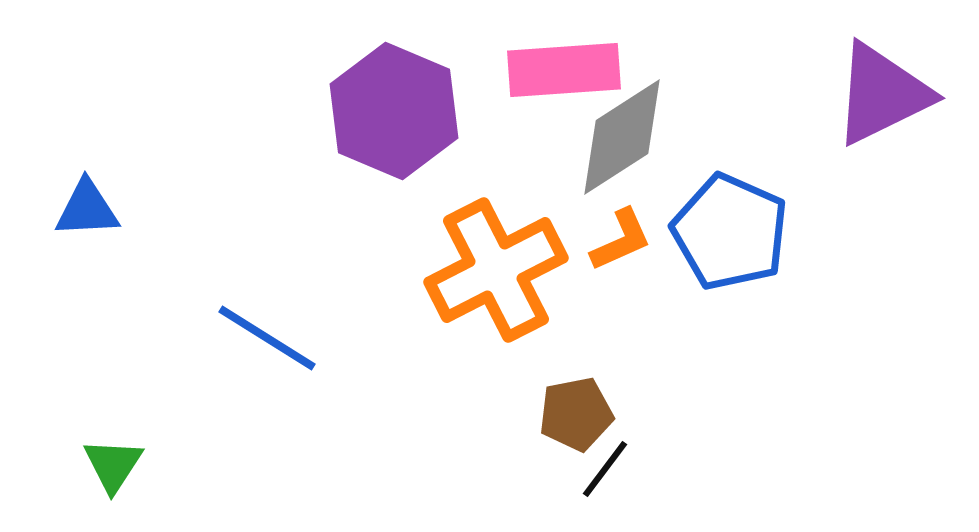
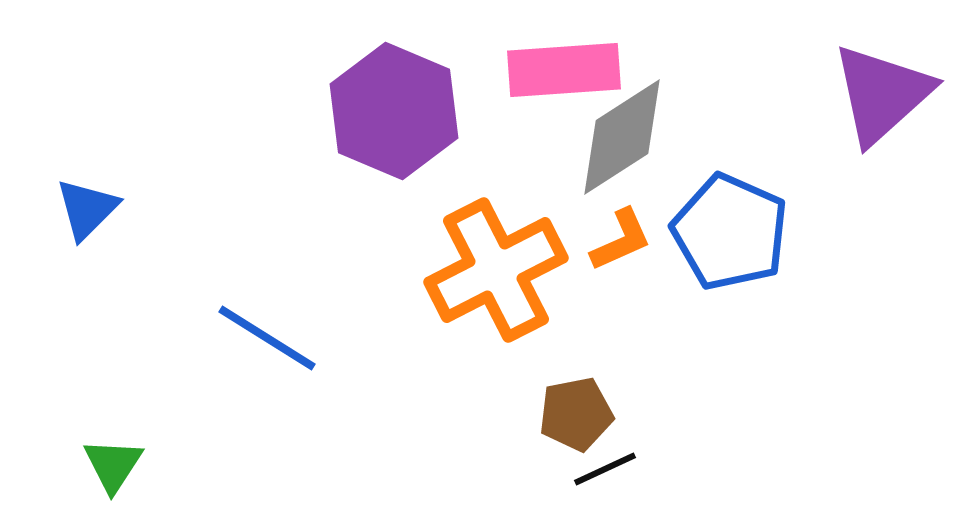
purple triangle: rotated 16 degrees counterclockwise
blue triangle: rotated 42 degrees counterclockwise
black line: rotated 28 degrees clockwise
